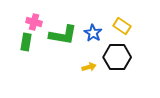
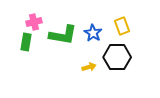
pink cross: rotated 28 degrees counterclockwise
yellow rectangle: rotated 36 degrees clockwise
